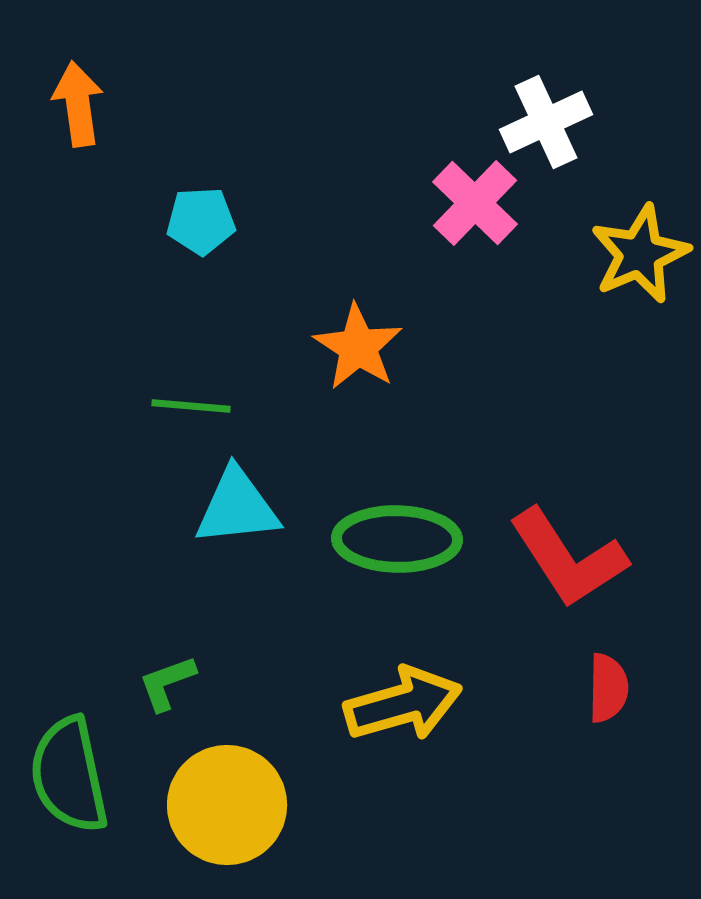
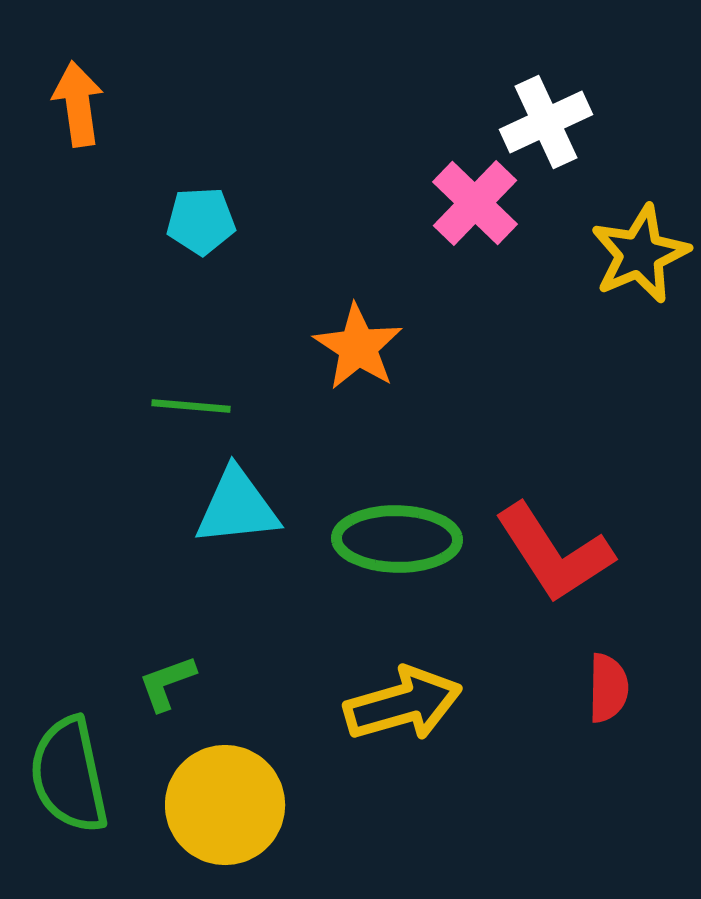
red L-shape: moved 14 px left, 5 px up
yellow circle: moved 2 px left
